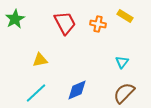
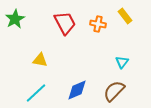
yellow rectangle: rotated 21 degrees clockwise
yellow triangle: rotated 21 degrees clockwise
brown semicircle: moved 10 px left, 2 px up
